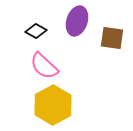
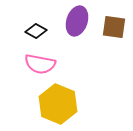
brown square: moved 2 px right, 11 px up
pink semicircle: moved 4 px left, 2 px up; rotated 32 degrees counterclockwise
yellow hexagon: moved 5 px right, 1 px up; rotated 9 degrees counterclockwise
